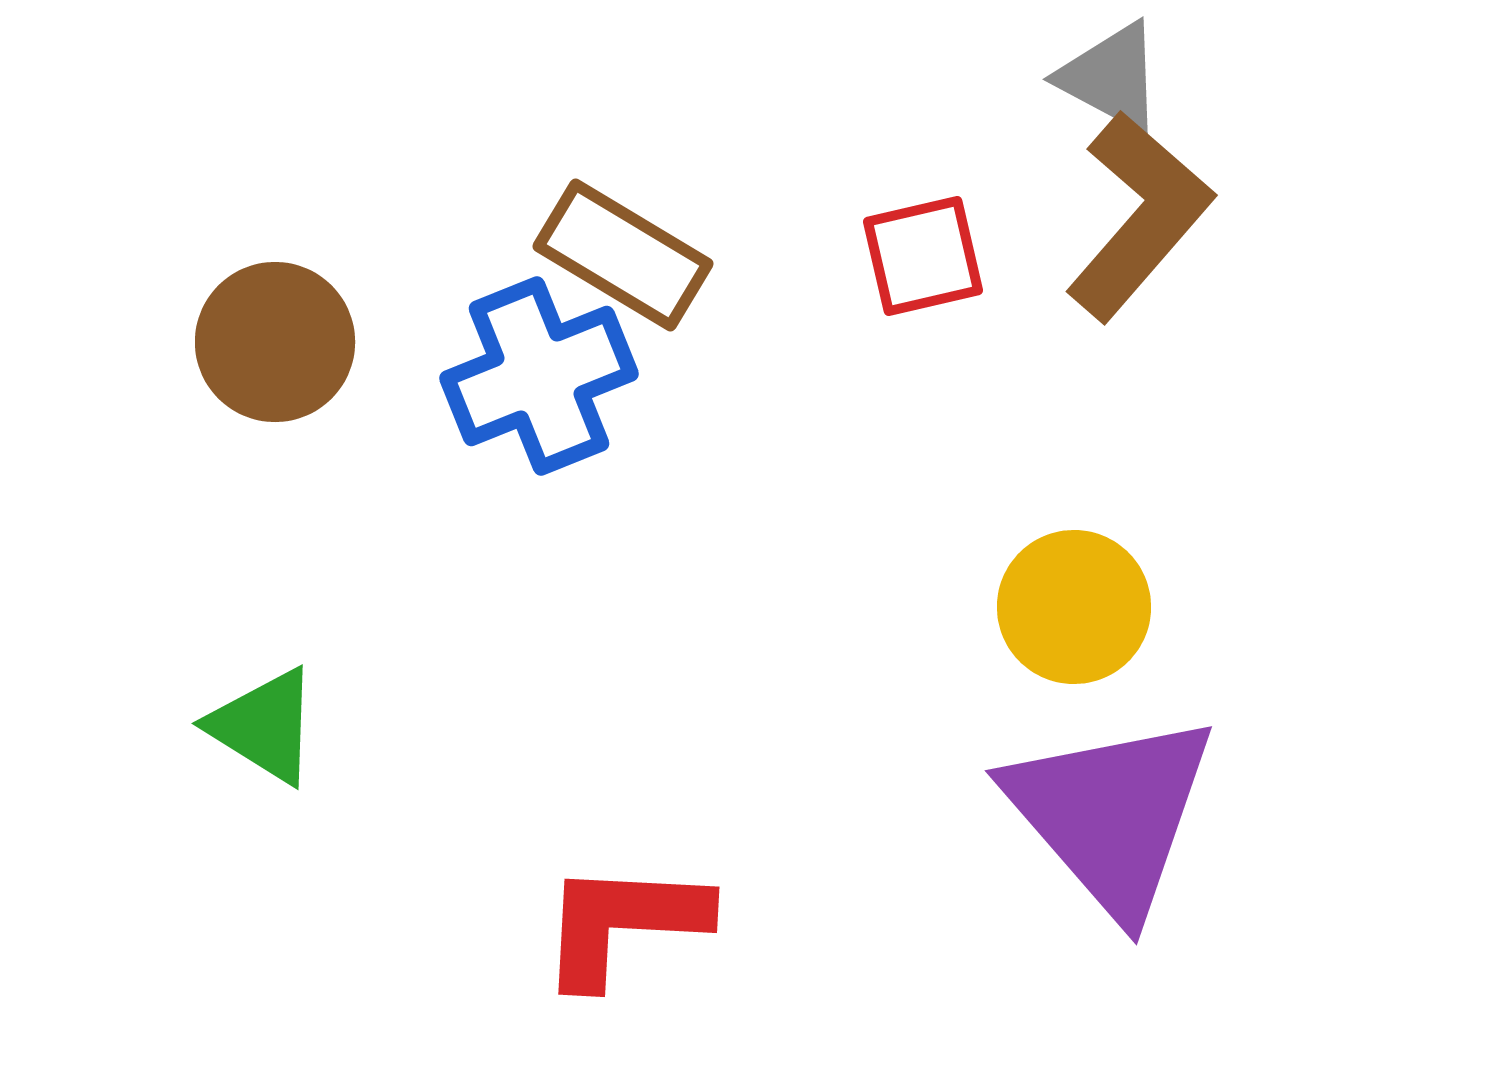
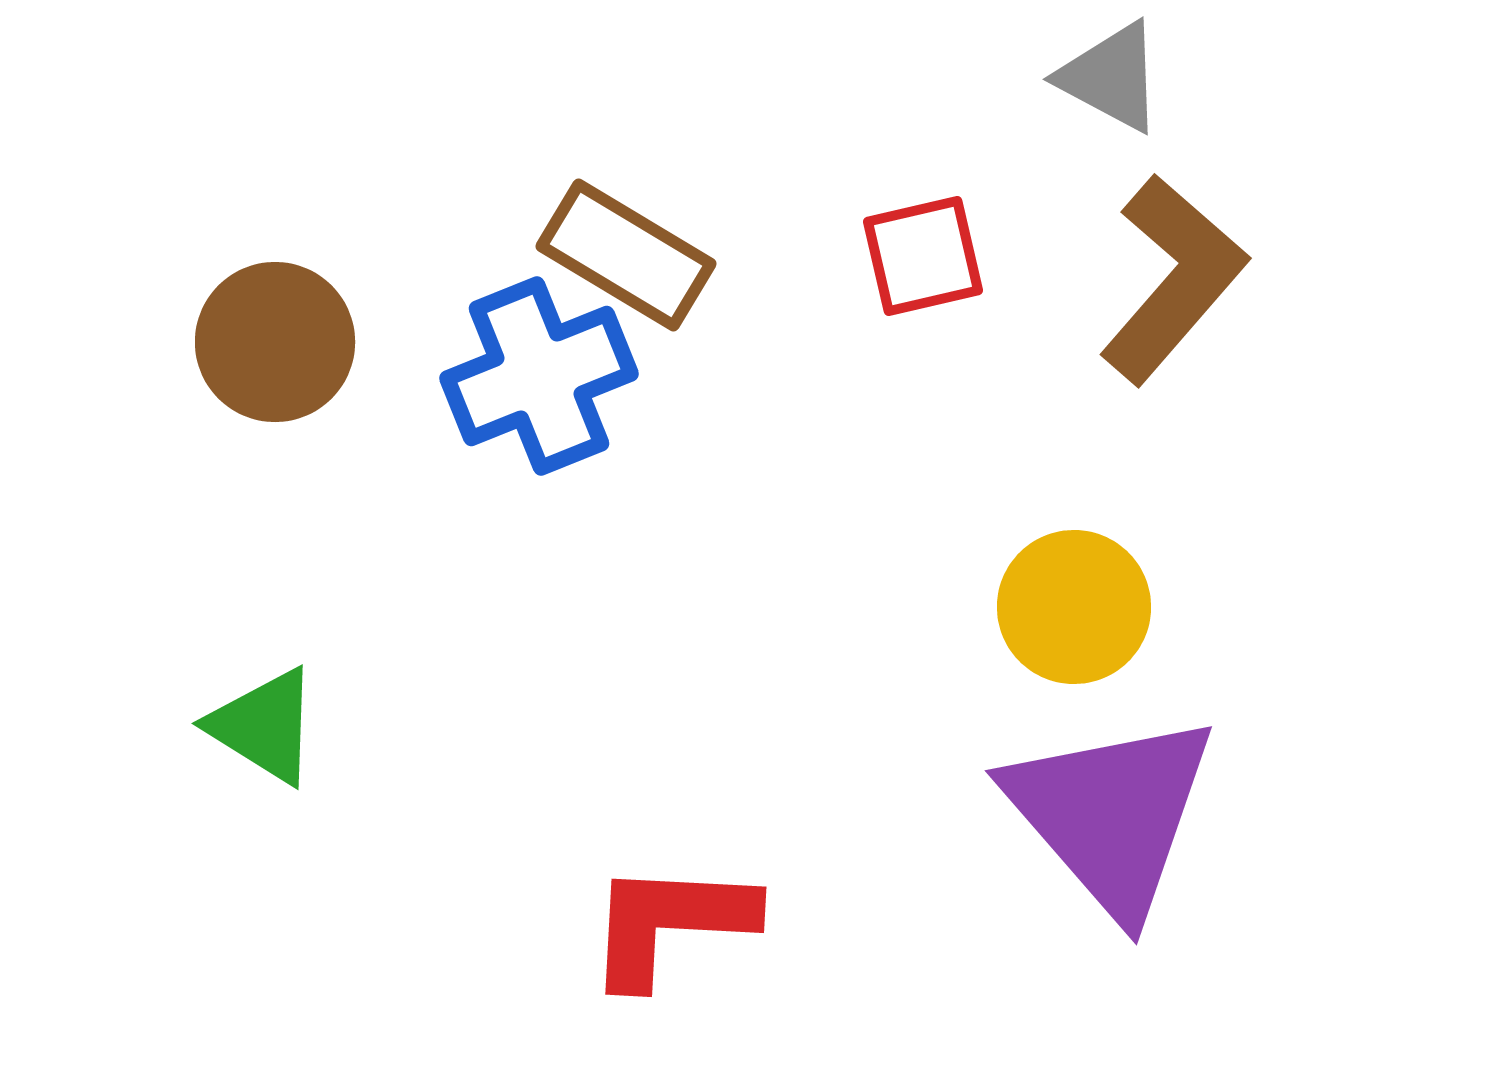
brown L-shape: moved 34 px right, 63 px down
brown rectangle: moved 3 px right
red L-shape: moved 47 px right
